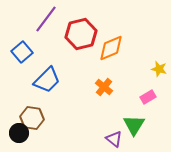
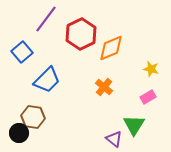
red hexagon: rotated 12 degrees counterclockwise
yellow star: moved 8 px left
brown hexagon: moved 1 px right, 1 px up
